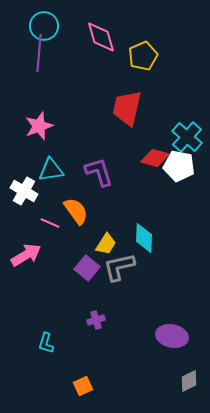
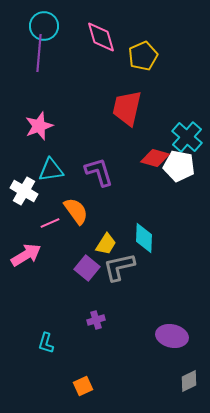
pink line: rotated 48 degrees counterclockwise
